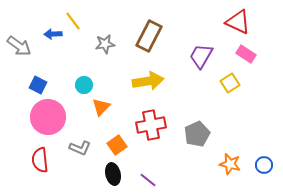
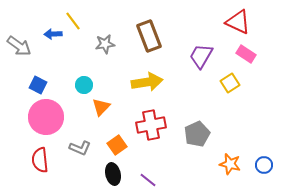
brown rectangle: rotated 48 degrees counterclockwise
yellow arrow: moved 1 px left, 1 px down
pink circle: moved 2 px left
